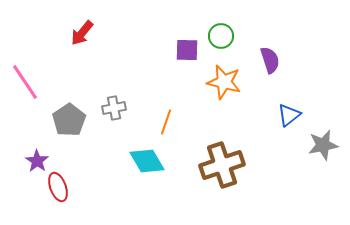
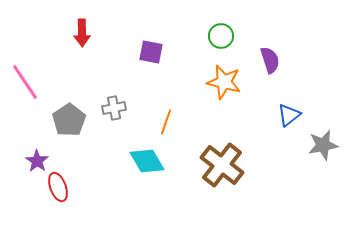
red arrow: rotated 40 degrees counterclockwise
purple square: moved 36 px left, 2 px down; rotated 10 degrees clockwise
brown cross: rotated 33 degrees counterclockwise
